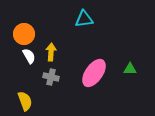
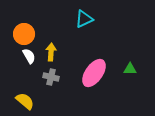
cyan triangle: rotated 18 degrees counterclockwise
yellow semicircle: rotated 30 degrees counterclockwise
